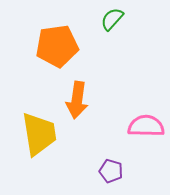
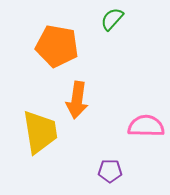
orange pentagon: rotated 18 degrees clockwise
yellow trapezoid: moved 1 px right, 2 px up
purple pentagon: moved 1 px left; rotated 15 degrees counterclockwise
